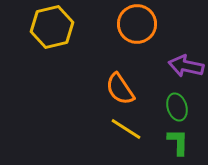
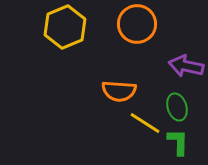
yellow hexagon: moved 13 px right; rotated 9 degrees counterclockwise
orange semicircle: moved 1 px left, 2 px down; rotated 52 degrees counterclockwise
yellow line: moved 19 px right, 6 px up
